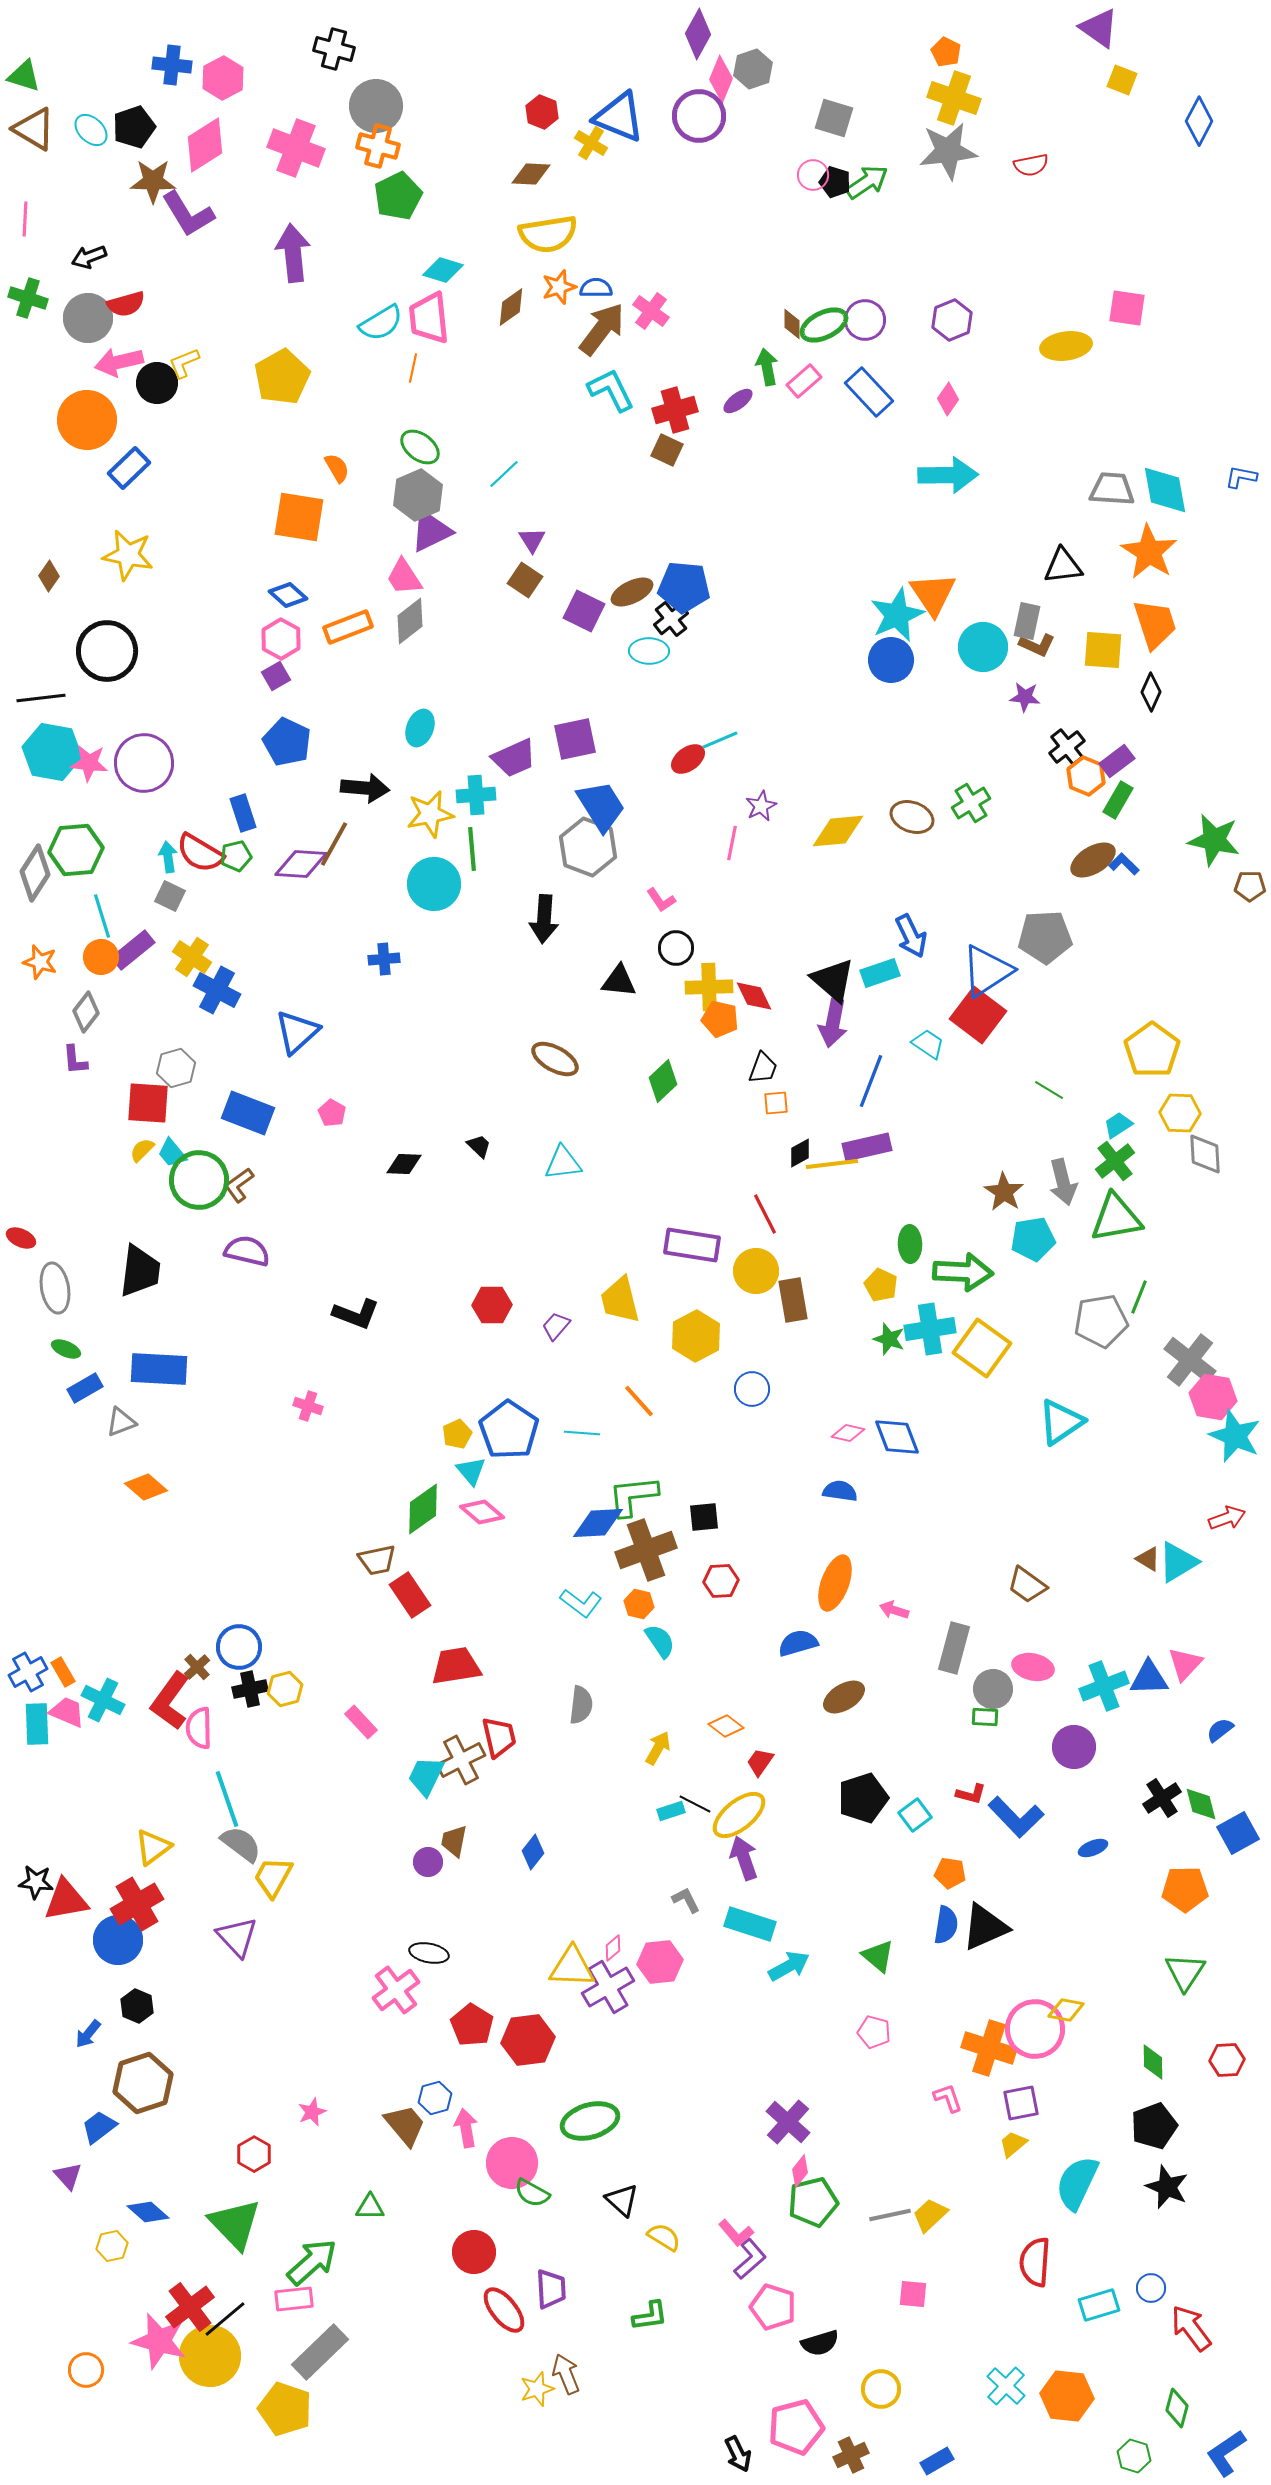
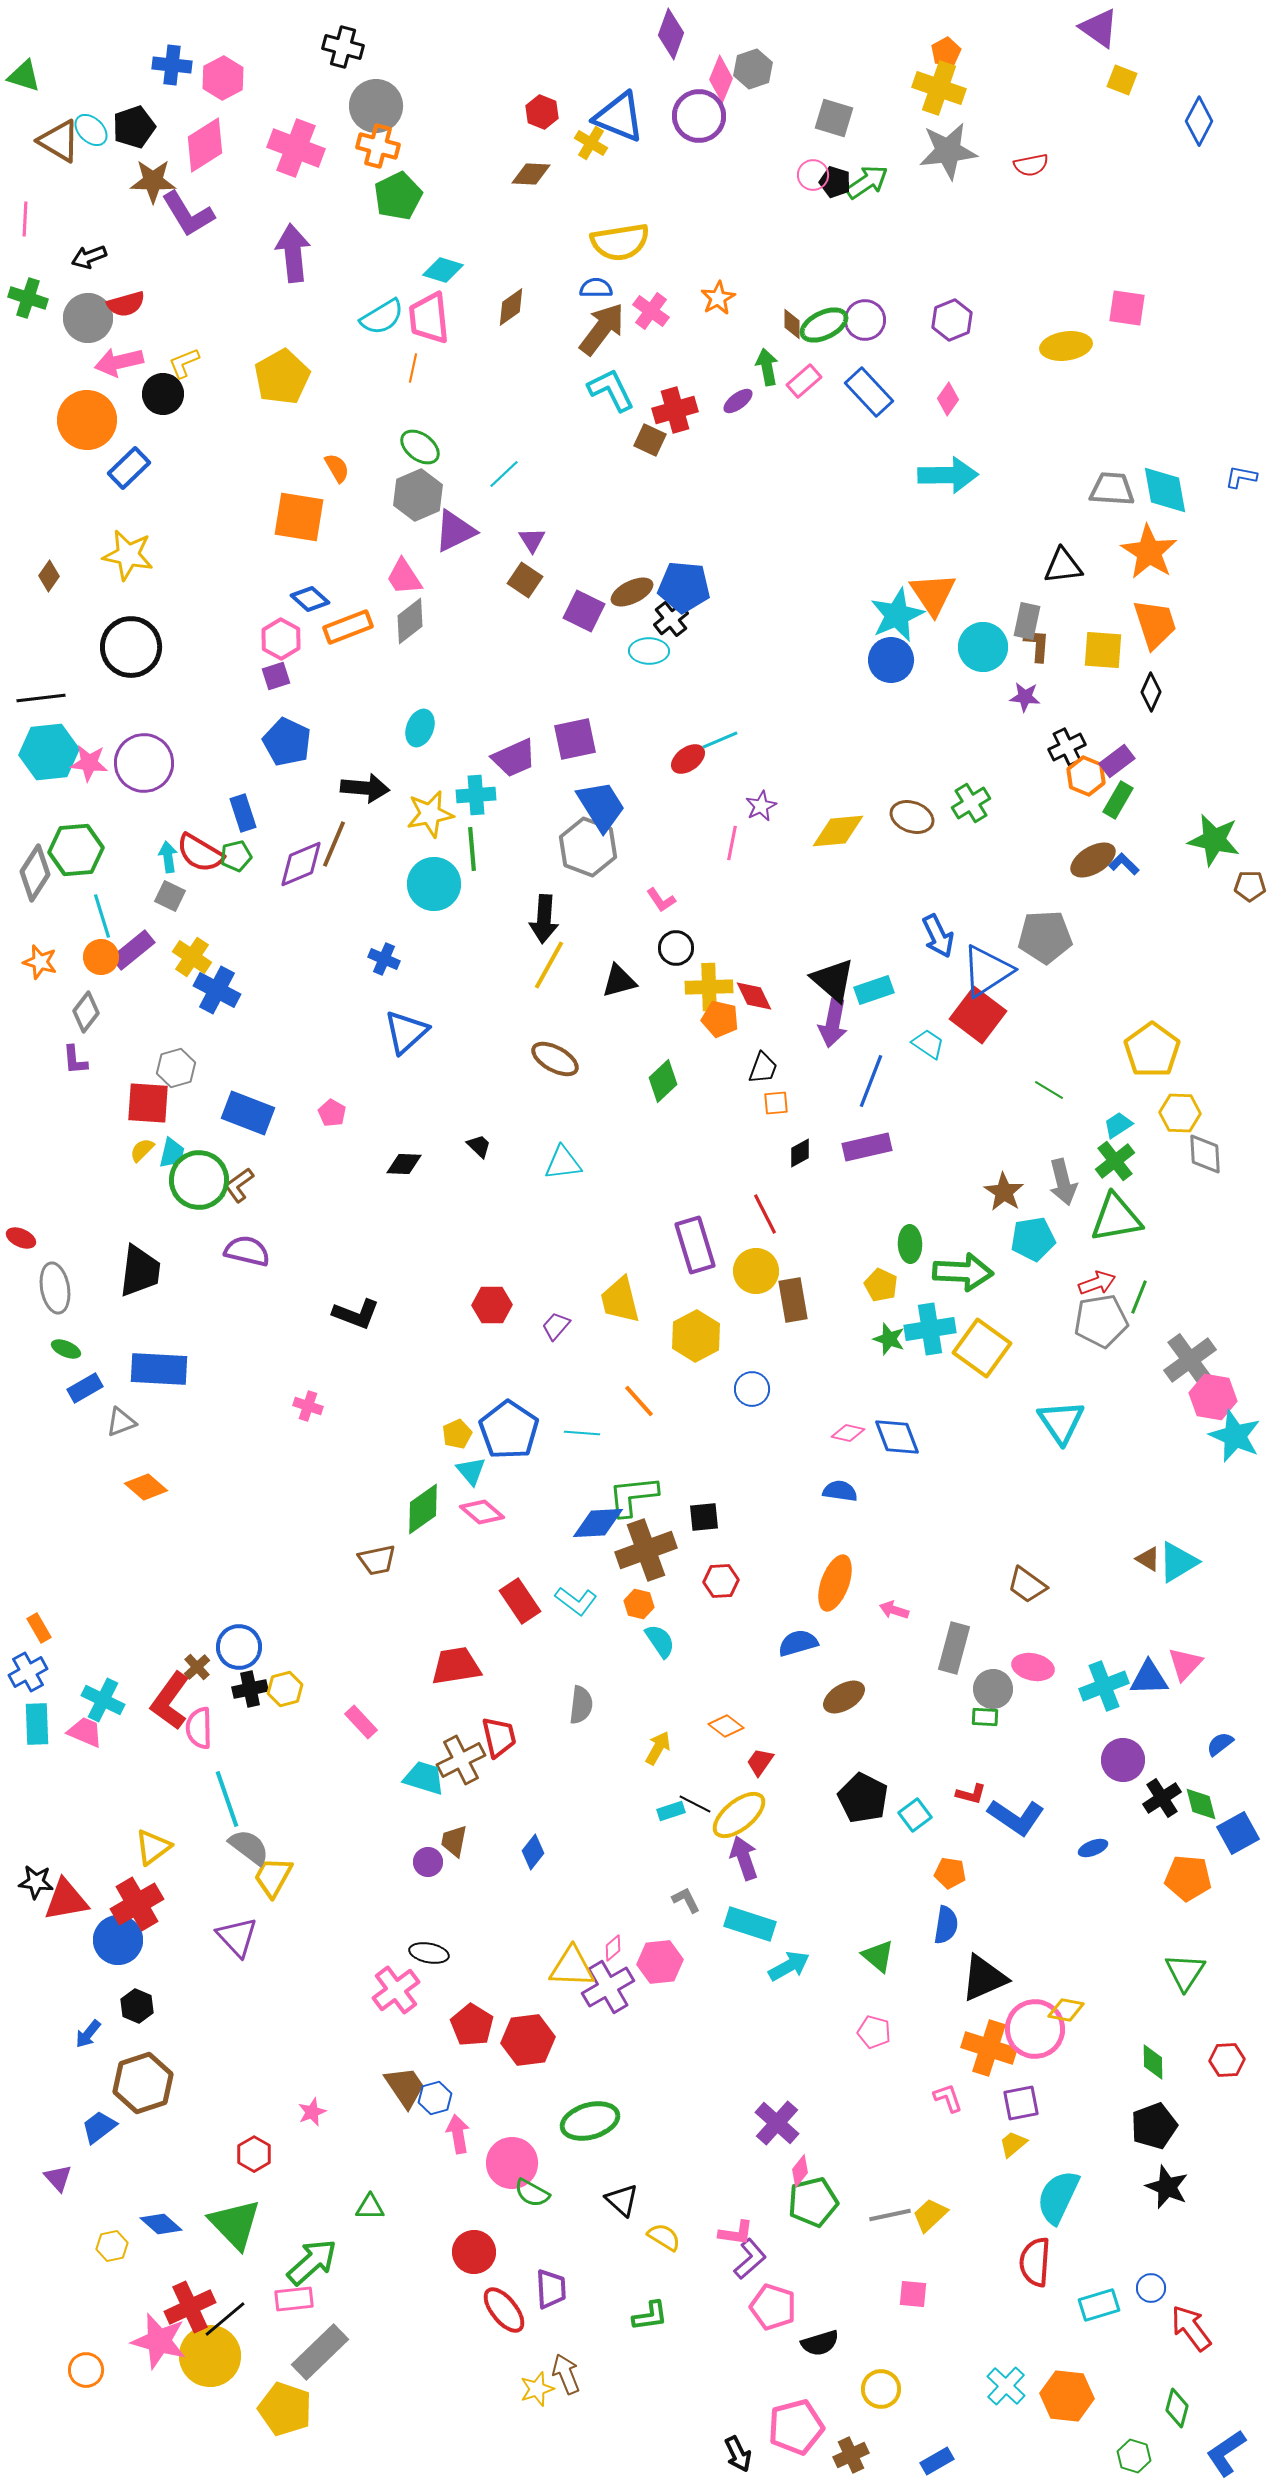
purple diamond at (698, 34): moved 27 px left; rotated 9 degrees counterclockwise
black cross at (334, 49): moved 9 px right, 2 px up
orange pentagon at (946, 52): rotated 16 degrees clockwise
yellow cross at (954, 98): moved 15 px left, 10 px up
brown triangle at (34, 129): moved 25 px right, 12 px down
yellow semicircle at (548, 234): moved 72 px right, 8 px down
orange star at (559, 287): moved 159 px right, 11 px down; rotated 12 degrees counterclockwise
cyan semicircle at (381, 323): moved 1 px right, 6 px up
black circle at (157, 383): moved 6 px right, 11 px down
brown square at (667, 450): moved 17 px left, 10 px up
purple triangle at (431, 531): moved 24 px right
blue diamond at (288, 595): moved 22 px right, 4 px down
brown L-shape at (1037, 645): rotated 111 degrees counterclockwise
black circle at (107, 651): moved 24 px right, 4 px up
purple square at (276, 676): rotated 12 degrees clockwise
black cross at (1067, 747): rotated 12 degrees clockwise
cyan hexagon at (52, 752): moved 3 px left; rotated 16 degrees counterclockwise
brown line at (334, 844): rotated 6 degrees counterclockwise
purple diamond at (301, 864): rotated 26 degrees counterclockwise
blue arrow at (911, 936): moved 27 px right
blue cross at (384, 959): rotated 28 degrees clockwise
cyan rectangle at (880, 973): moved 6 px left, 17 px down
black triangle at (619, 981): rotated 21 degrees counterclockwise
blue triangle at (297, 1032): moved 109 px right
cyan trapezoid at (172, 1153): rotated 128 degrees counterclockwise
yellow line at (832, 1164): moved 283 px left, 199 px up; rotated 54 degrees counterclockwise
purple rectangle at (692, 1245): moved 3 px right; rotated 64 degrees clockwise
gray cross at (1190, 1360): rotated 16 degrees clockwise
cyan triangle at (1061, 1422): rotated 30 degrees counterclockwise
red arrow at (1227, 1518): moved 130 px left, 235 px up
red rectangle at (410, 1595): moved 110 px right, 6 px down
cyan L-shape at (581, 1603): moved 5 px left, 2 px up
orange rectangle at (63, 1672): moved 24 px left, 44 px up
pink trapezoid at (67, 1712): moved 18 px right, 20 px down
blue semicircle at (1220, 1730): moved 14 px down
purple circle at (1074, 1747): moved 49 px right, 13 px down
cyan trapezoid at (426, 1776): moved 2 px left, 2 px down; rotated 81 degrees clockwise
black pentagon at (863, 1798): rotated 27 degrees counterclockwise
blue L-shape at (1016, 1817): rotated 12 degrees counterclockwise
gray semicircle at (241, 1844): moved 8 px right, 3 px down
orange pentagon at (1185, 1889): moved 3 px right, 11 px up; rotated 6 degrees clockwise
black triangle at (985, 1927): moved 1 px left, 51 px down
purple cross at (788, 2122): moved 11 px left, 1 px down
brown trapezoid at (405, 2125): moved 38 px up; rotated 6 degrees clockwise
pink arrow at (466, 2128): moved 8 px left, 6 px down
purple triangle at (68, 2176): moved 10 px left, 2 px down
cyan semicircle at (1077, 2183): moved 19 px left, 14 px down
blue diamond at (148, 2212): moved 13 px right, 12 px down
pink L-shape at (736, 2233): rotated 42 degrees counterclockwise
red cross at (190, 2307): rotated 12 degrees clockwise
